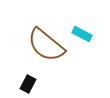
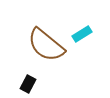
cyan rectangle: rotated 60 degrees counterclockwise
